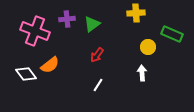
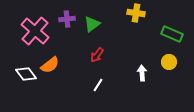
yellow cross: rotated 12 degrees clockwise
pink cross: rotated 20 degrees clockwise
yellow circle: moved 21 px right, 15 px down
